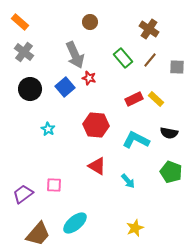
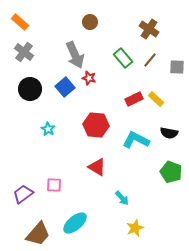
red triangle: moved 1 px down
cyan arrow: moved 6 px left, 17 px down
